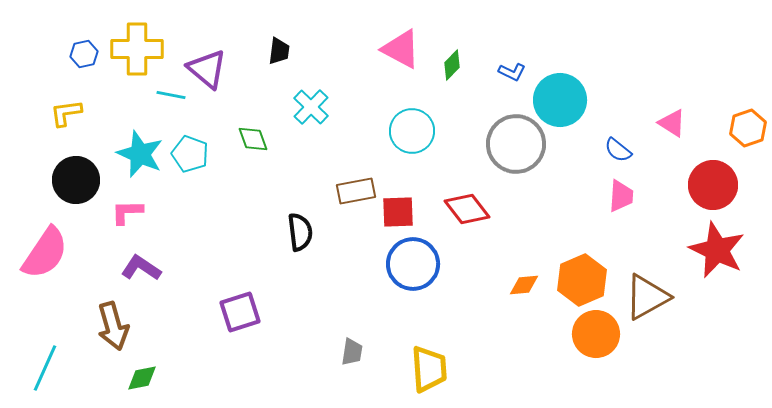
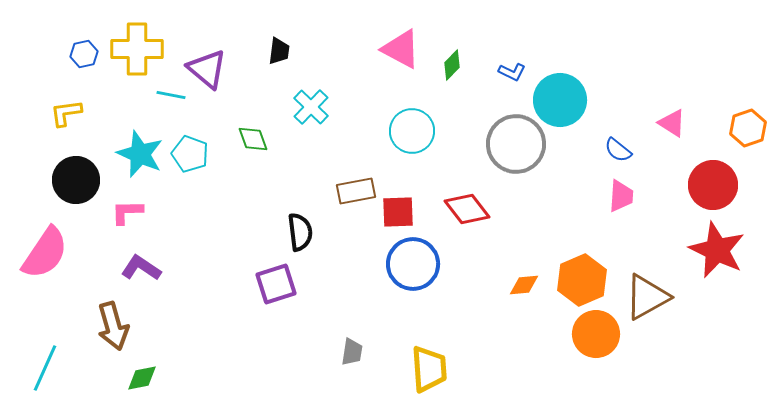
purple square at (240, 312): moved 36 px right, 28 px up
